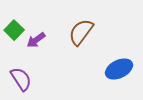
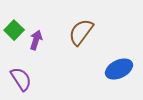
purple arrow: rotated 144 degrees clockwise
